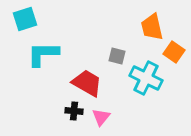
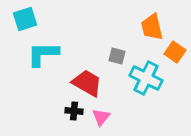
orange square: moved 1 px right
